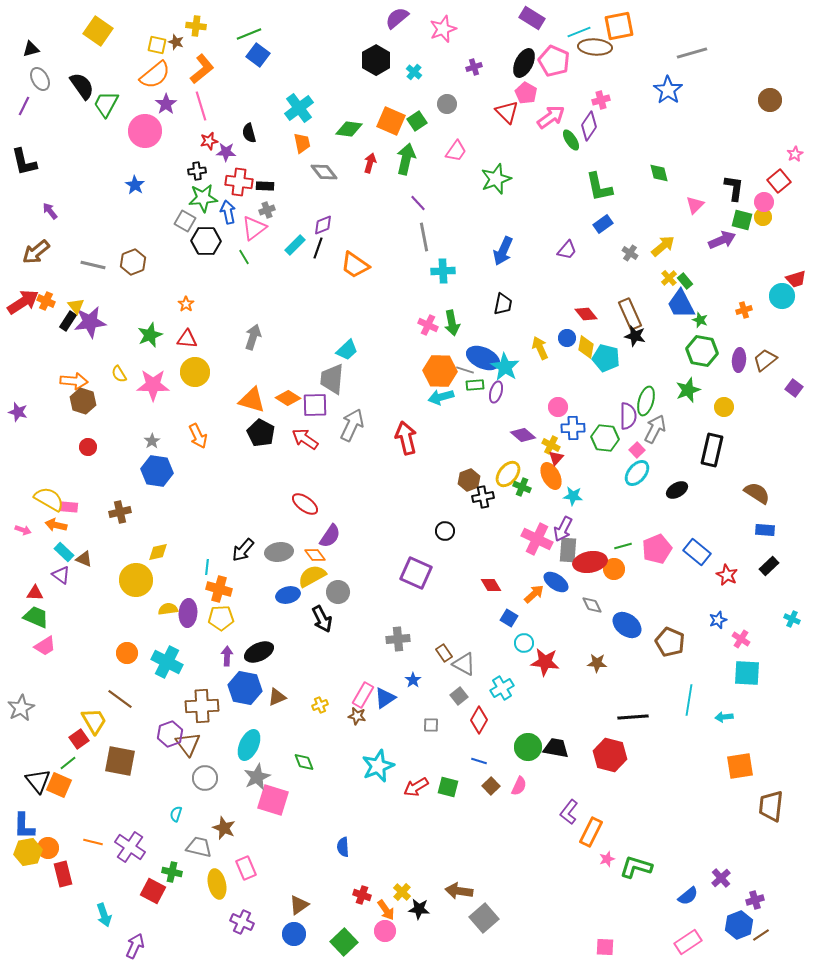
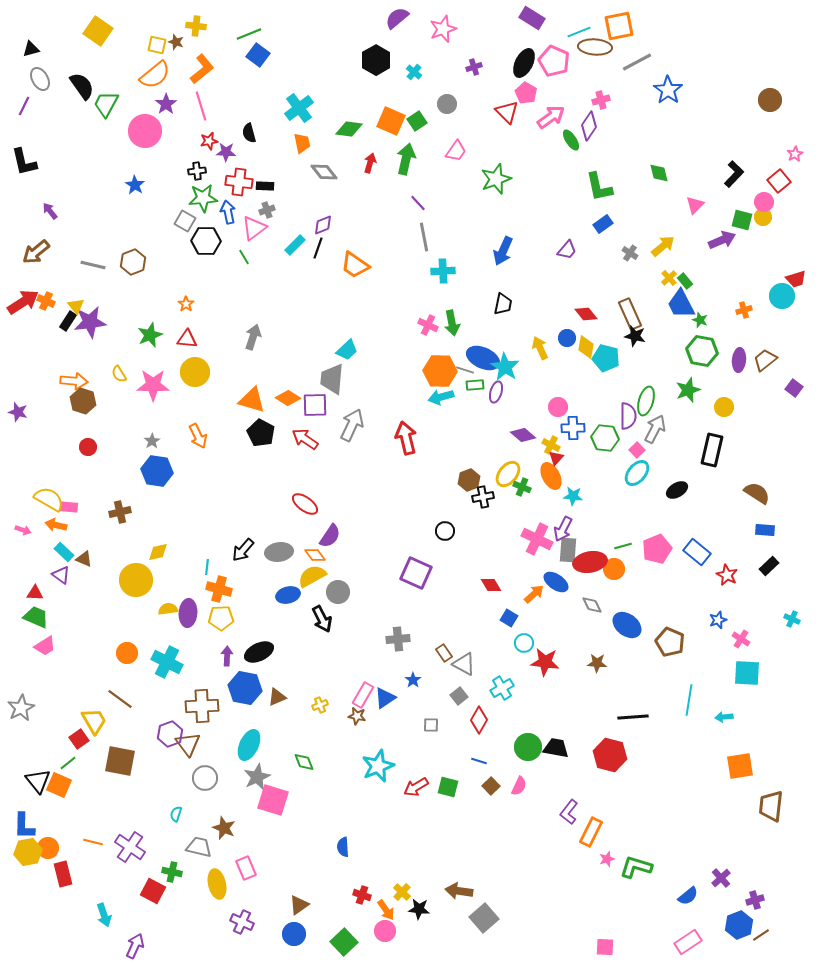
gray line at (692, 53): moved 55 px left, 9 px down; rotated 12 degrees counterclockwise
black L-shape at (734, 188): moved 14 px up; rotated 36 degrees clockwise
